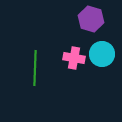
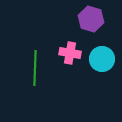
cyan circle: moved 5 px down
pink cross: moved 4 px left, 5 px up
